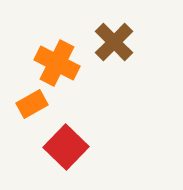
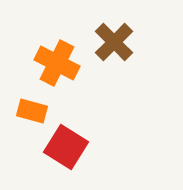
orange rectangle: moved 7 px down; rotated 44 degrees clockwise
red square: rotated 12 degrees counterclockwise
